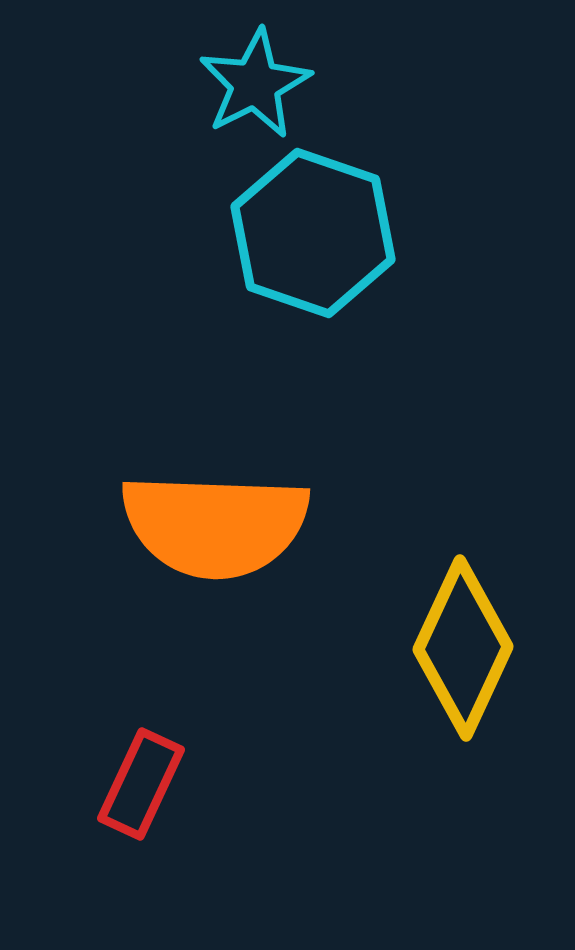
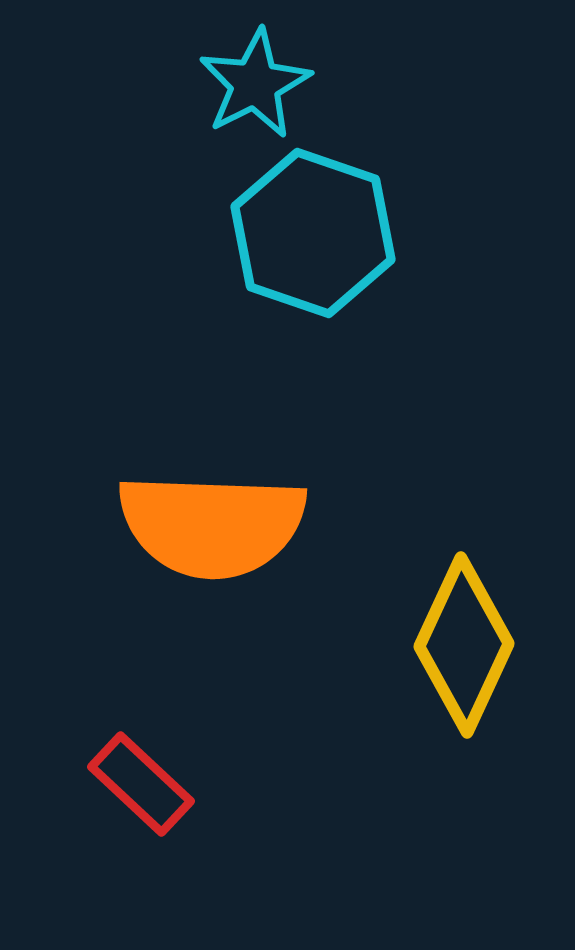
orange semicircle: moved 3 px left
yellow diamond: moved 1 px right, 3 px up
red rectangle: rotated 72 degrees counterclockwise
